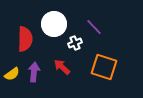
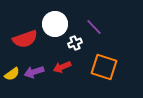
white circle: moved 1 px right
red semicircle: rotated 70 degrees clockwise
red arrow: rotated 66 degrees counterclockwise
purple arrow: rotated 114 degrees counterclockwise
